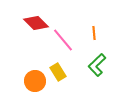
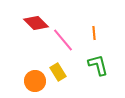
green L-shape: moved 1 px right; rotated 120 degrees clockwise
